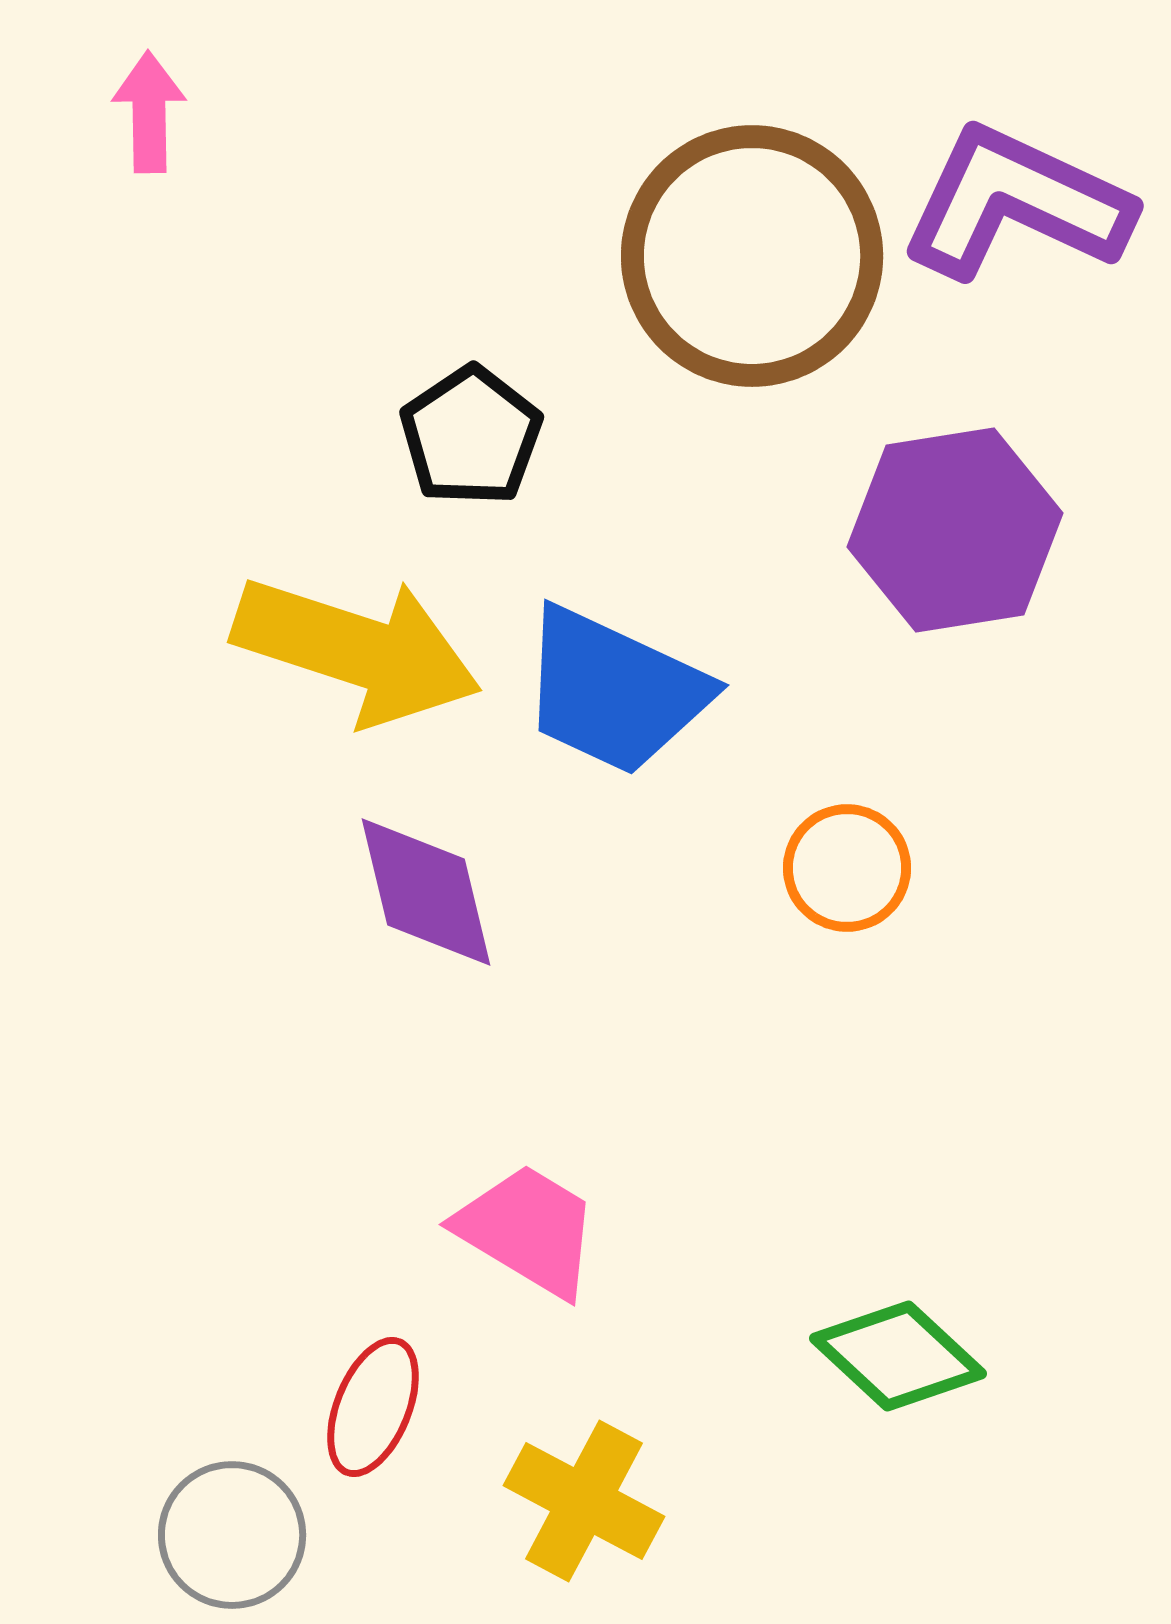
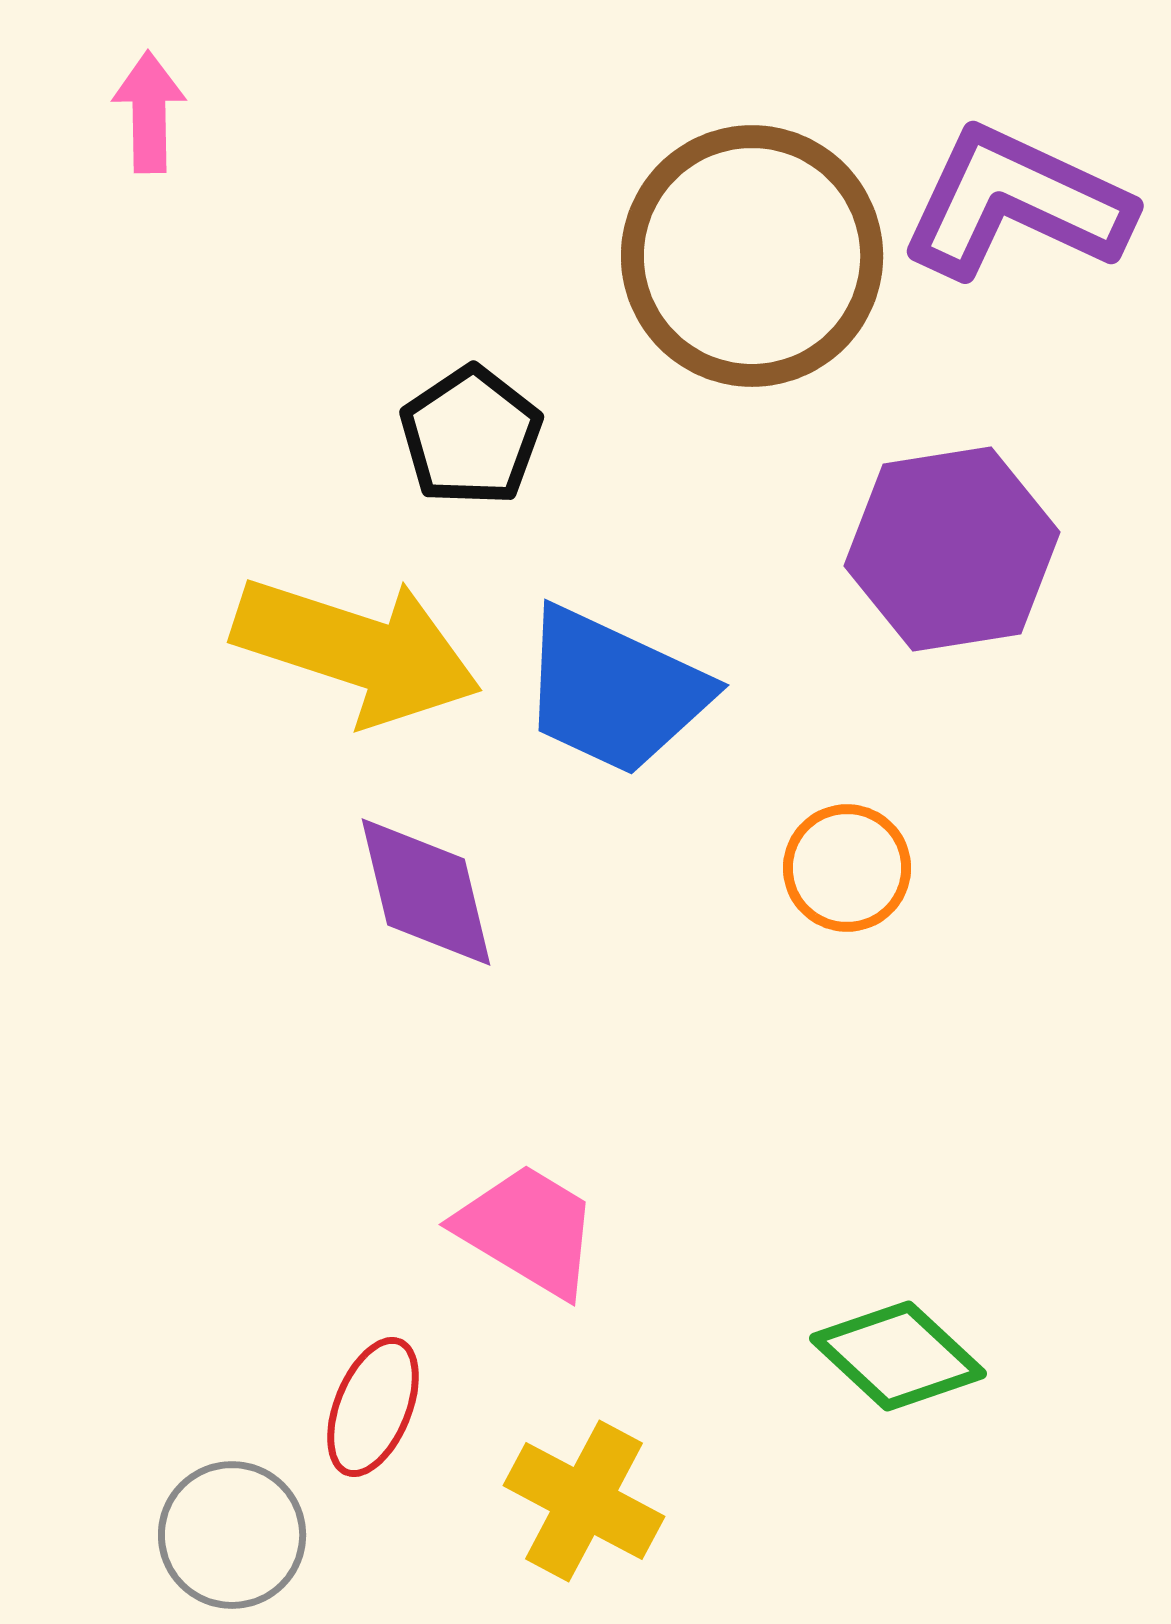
purple hexagon: moved 3 px left, 19 px down
